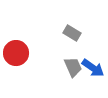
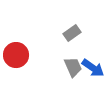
gray rectangle: rotated 66 degrees counterclockwise
red circle: moved 2 px down
